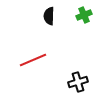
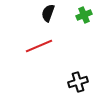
black semicircle: moved 1 px left, 3 px up; rotated 18 degrees clockwise
red line: moved 6 px right, 14 px up
